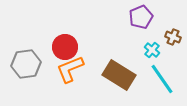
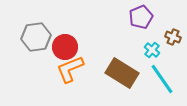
gray hexagon: moved 10 px right, 27 px up
brown rectangle: moved 3 px right, 2 px up
